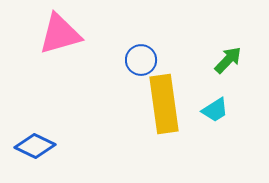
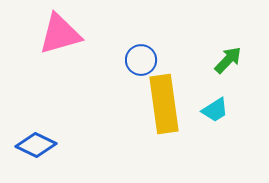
blue diamond: moved 1 px right, 1 px up
